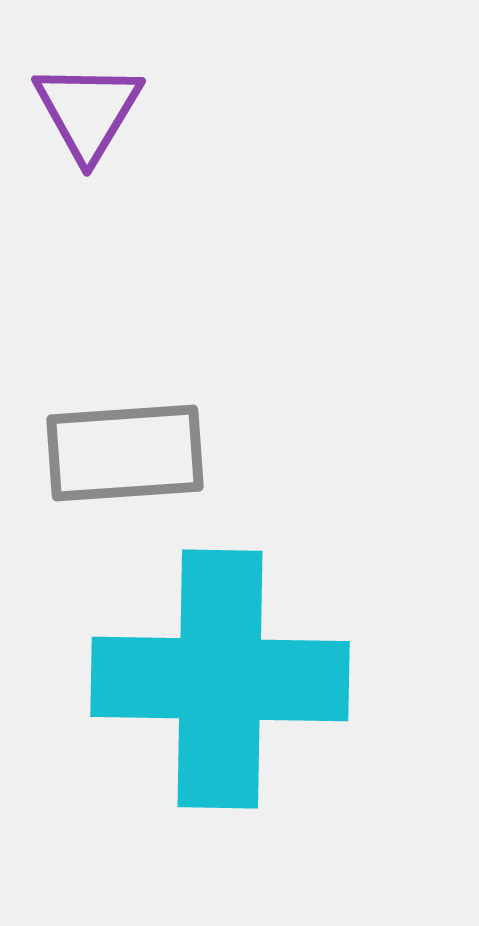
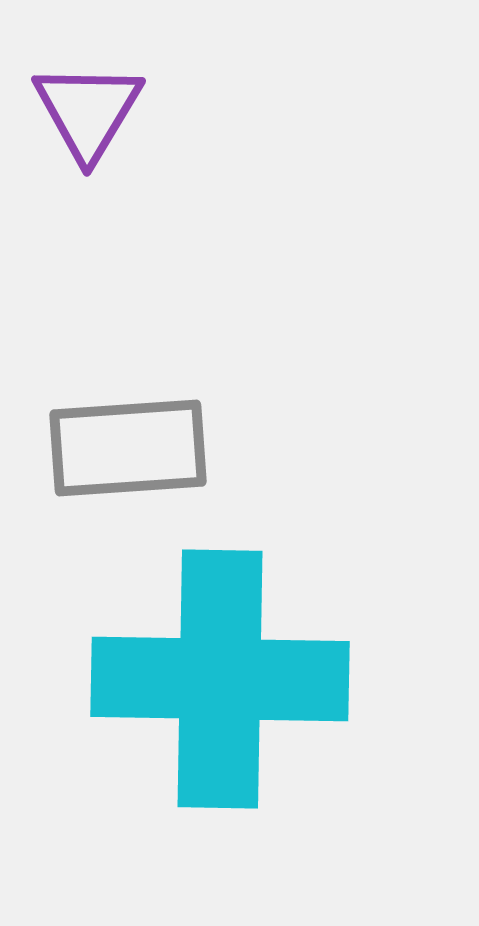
gray rectangle: moved 3 px right, 5 px up
